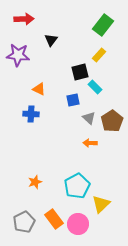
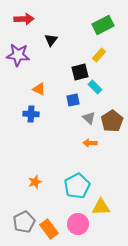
green rectangle: rotated 25 degrees clockwise
yellow triangle: moved 3 px down; rotated 42 degrees clockwise
orange rectangle: moved 5 px left, 10 px down
